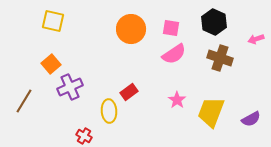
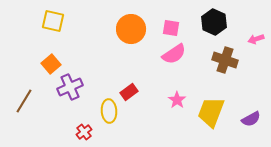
brown cross: moved 5 px right, 2 px down
red cross: moved 4 px up; rotated 21 degrees clockwise
